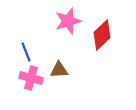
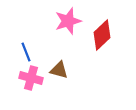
brown triangle: rotated 18 degrees clockwise
